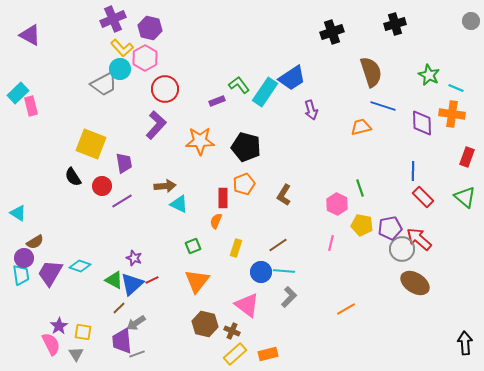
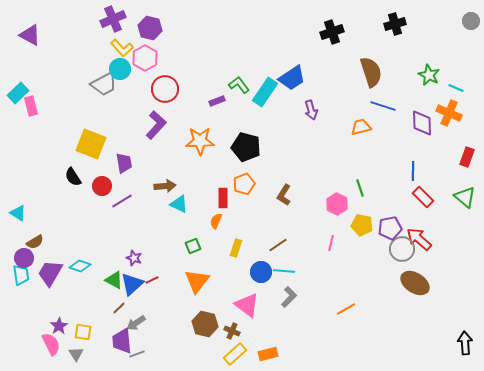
orange cross at (452, 114): moved 3 px left, 1 px up; rotated 15 degrees clockwise
